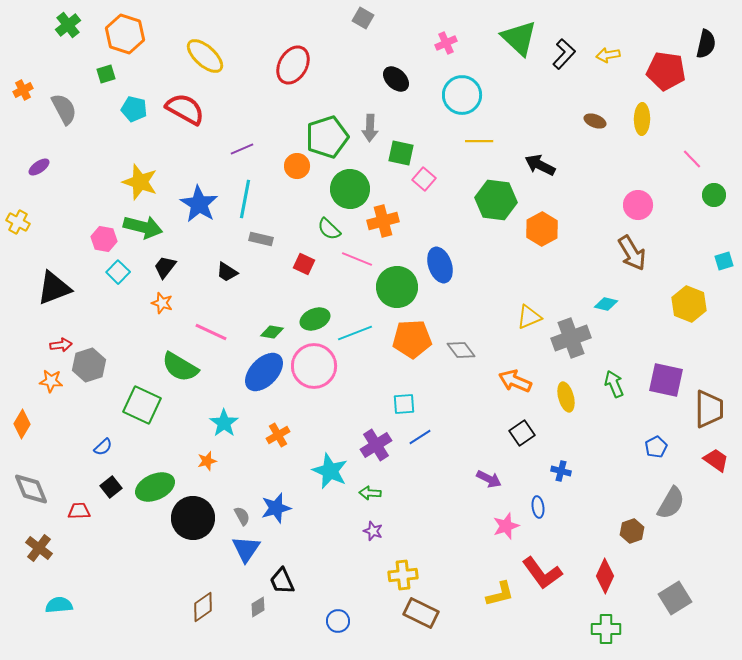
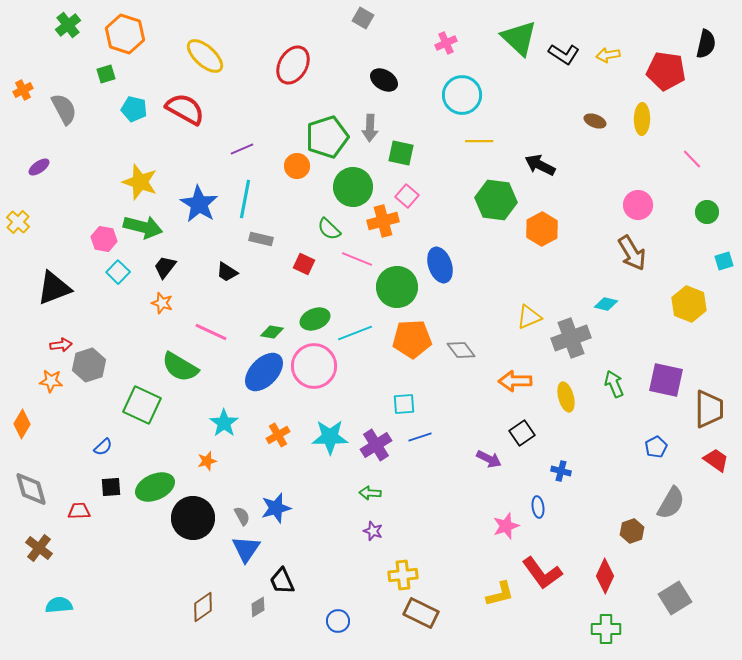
black L-shape at (564, 54): rotated 80 degrees clockwise
black ellipse at (396, 79): moved 12 px left, 1 px down; rotated 12 degrees counterclockwise
pink square at (424, 179): moved 17 px left, 17 px down
green circle at (350, 189): moved 3 px right, 2 px up
green circle at (714, 195): moved 7 px left, 17 px down
yellow cross at (18, 222): rotated 15 degrees clockwise
orange arrow at (515, 381): rotated 24 degrees counterclockwise
blue line at (420, 437): rotated 15 degrees clockwise
cyan star at (330, 471): moved 34 px up; rotated 24 degrees counterclockwise
purple arrow at (489, 479): moved 20 px up
black square at (111, 487): rotated 35 degrees clockwise
gray diamond at (31, 489): rotated 6 degrees clockwise
